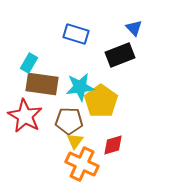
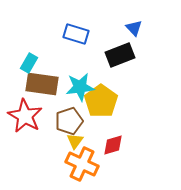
brown pentagon: rotated 20 degrees counterclockwise
